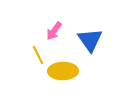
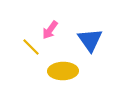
pink arrow: moved 4 px left, 1 px up
yellow line: moved 7 px left, 8 px up; rotated 18 degrees counterclockwise
